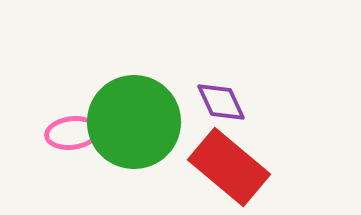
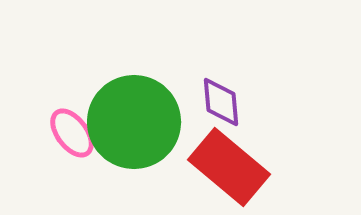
purple diamond: rotated 20 degrees clockwise
pink ellipse: rotated 60 degrees clockwise
